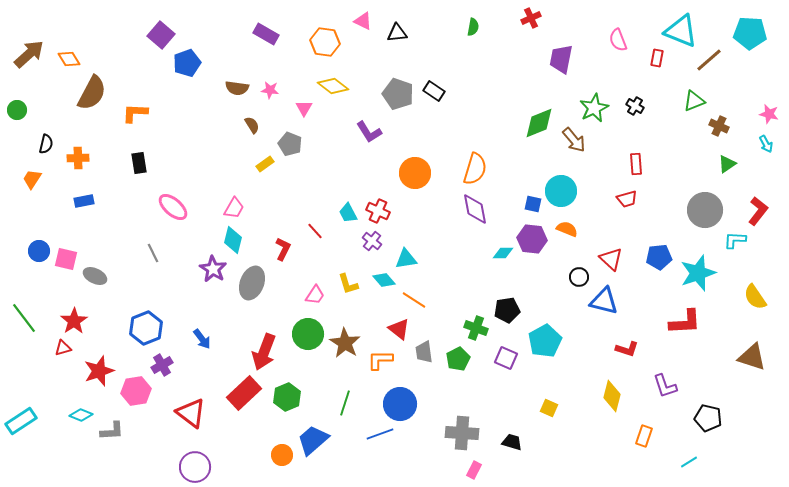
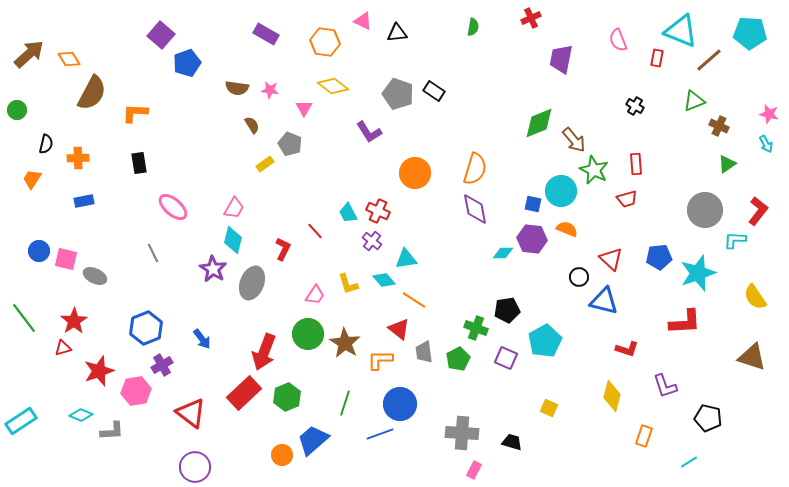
green star at (594, 108): moved 62 px down; rotated 20 degrees counterclockwise
